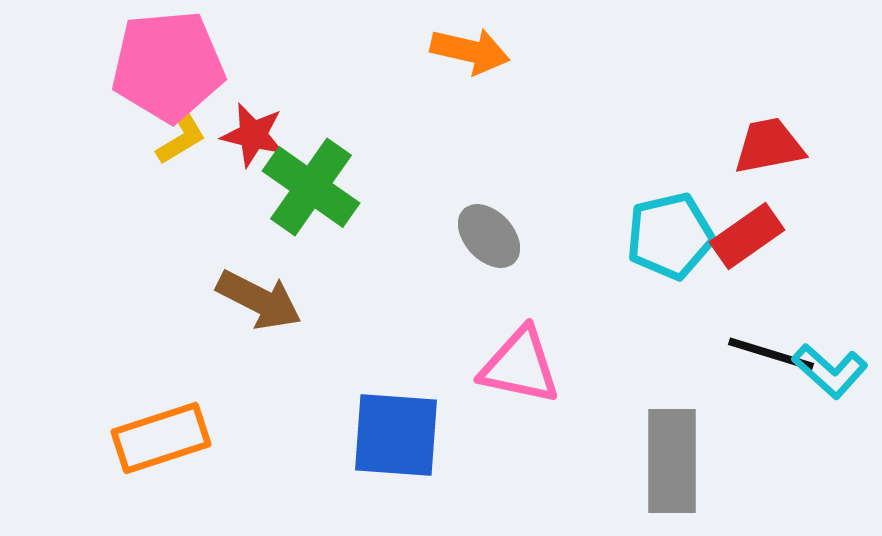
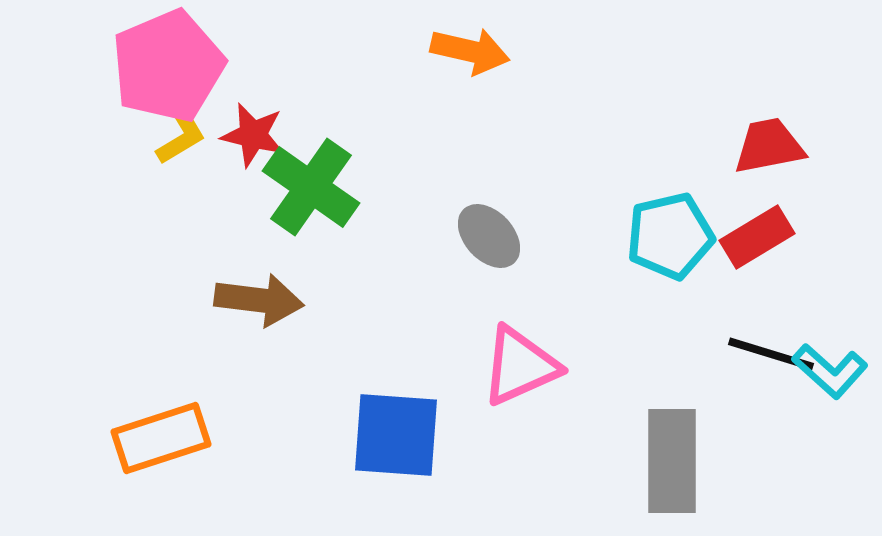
pink pentagon: rotated 18 degrees counterclockwise
red rectangle: moved 10 px right, 1 px down; rotated 4 degrees clockwise
brown arrow: rotated 20 degrees counterclockwise
pink triangle: rotated 36 degrees counterclockwise
